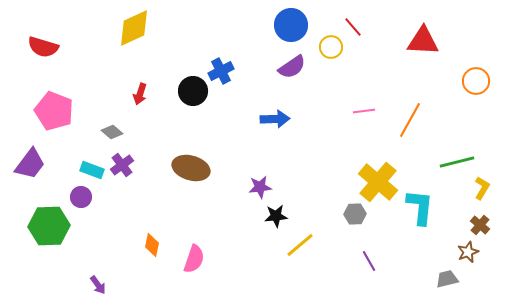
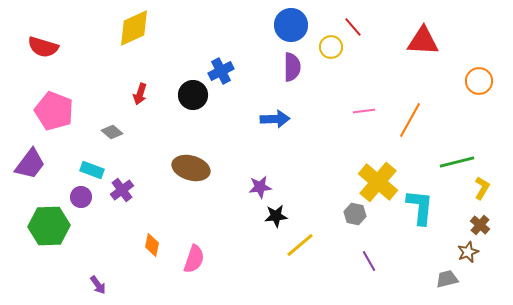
purple semicircle: rotated 56 degrees counterclockwise
orange circle: moved 3 px right
black circle: moved 4 px down
purple cross: moved 25 px down
gray hexagon: rotated 15 degrees clockwise
